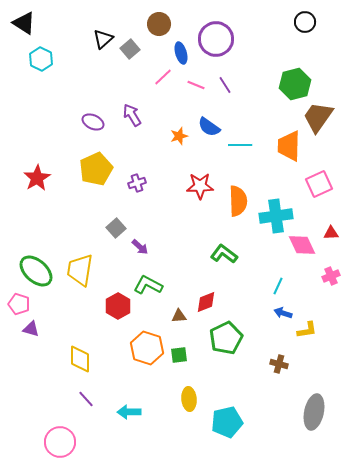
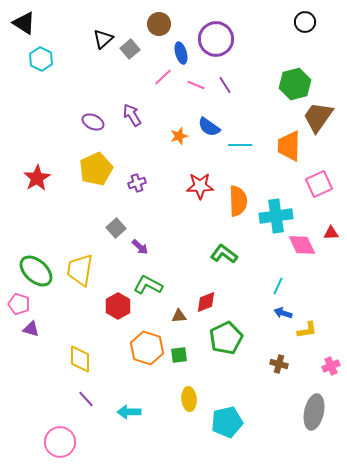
pink cross at (331, 276): moved 90 px down
